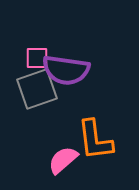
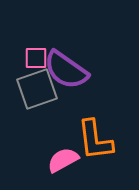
pink square: moved 1 px left
purple semicircle: rotated 27 degrees clockwise
pink semicircle: rotated 12 degrees clockwise
